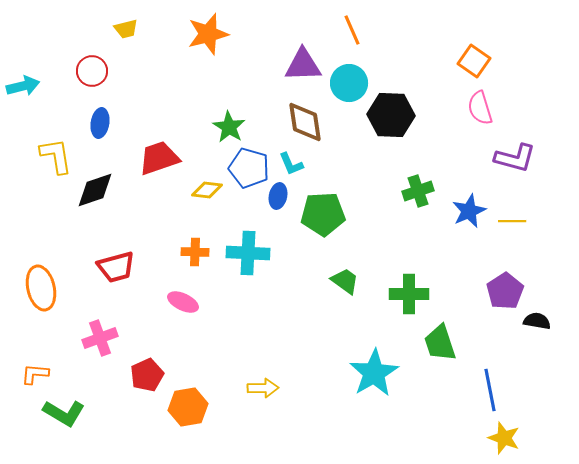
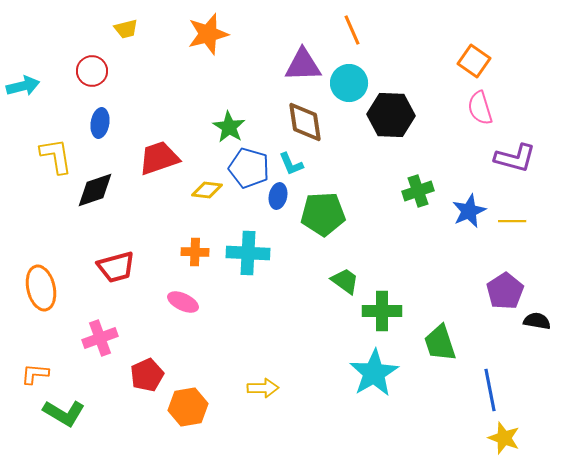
green cross at (409, 294): moved 27 px left, 17 px down
